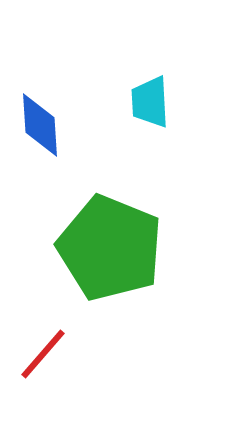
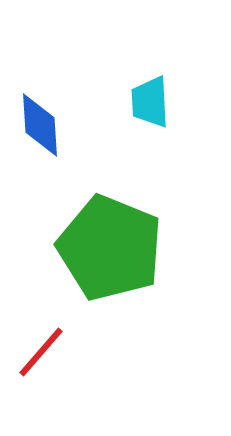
red line: moved 2 px left, 2 px up
